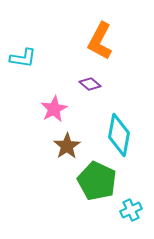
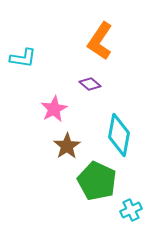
orange L-shape: rotated 6 degrees clockwise
